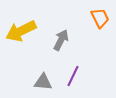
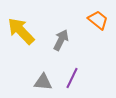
orange trapezoid: moved 2 px left, 2 px down; rotated 25 degrees counterclockwise
yellow arrow: rotated 72 degrees clockwise
purple line: moved 1 px left, 2 px down
